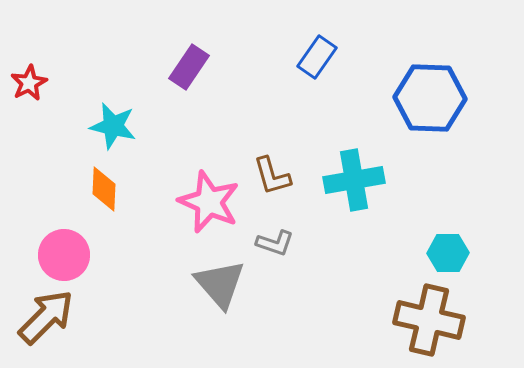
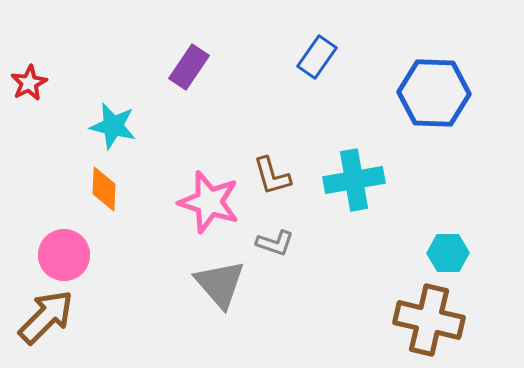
blue hexagon: moved 4 px right, 5 px up
pink star: rotated 6 degrees counterclockwise
